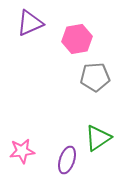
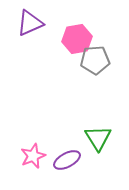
gray pentagon: moved 17 px up
green triangle: rotated 28 degrees counterclockwise
pink star: moved 11 px right, 5 px down; rotated 15 degrees counterclockwise
purple ellipse: rotated 44 degrees clockwise
